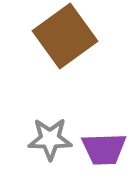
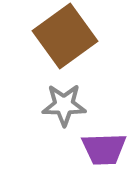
gray star: moved 14 px right, 34 px up
